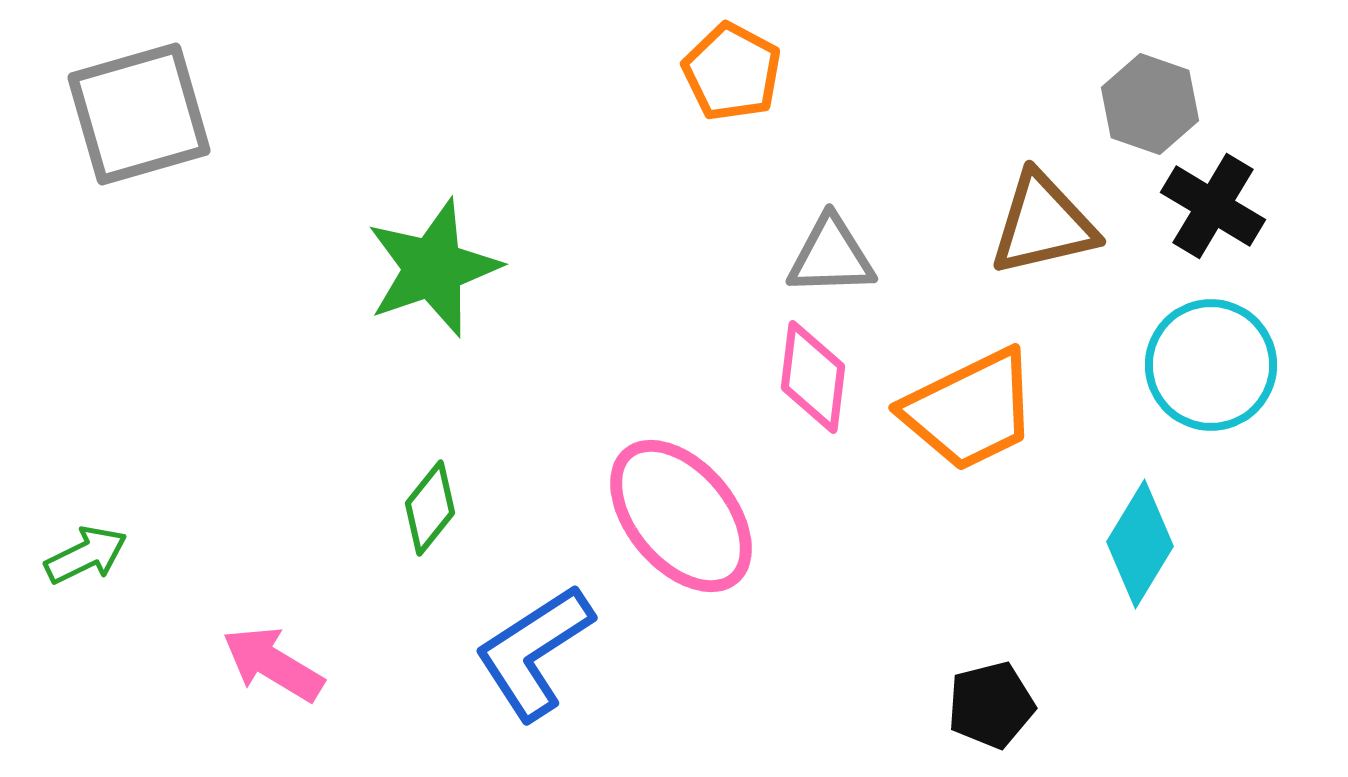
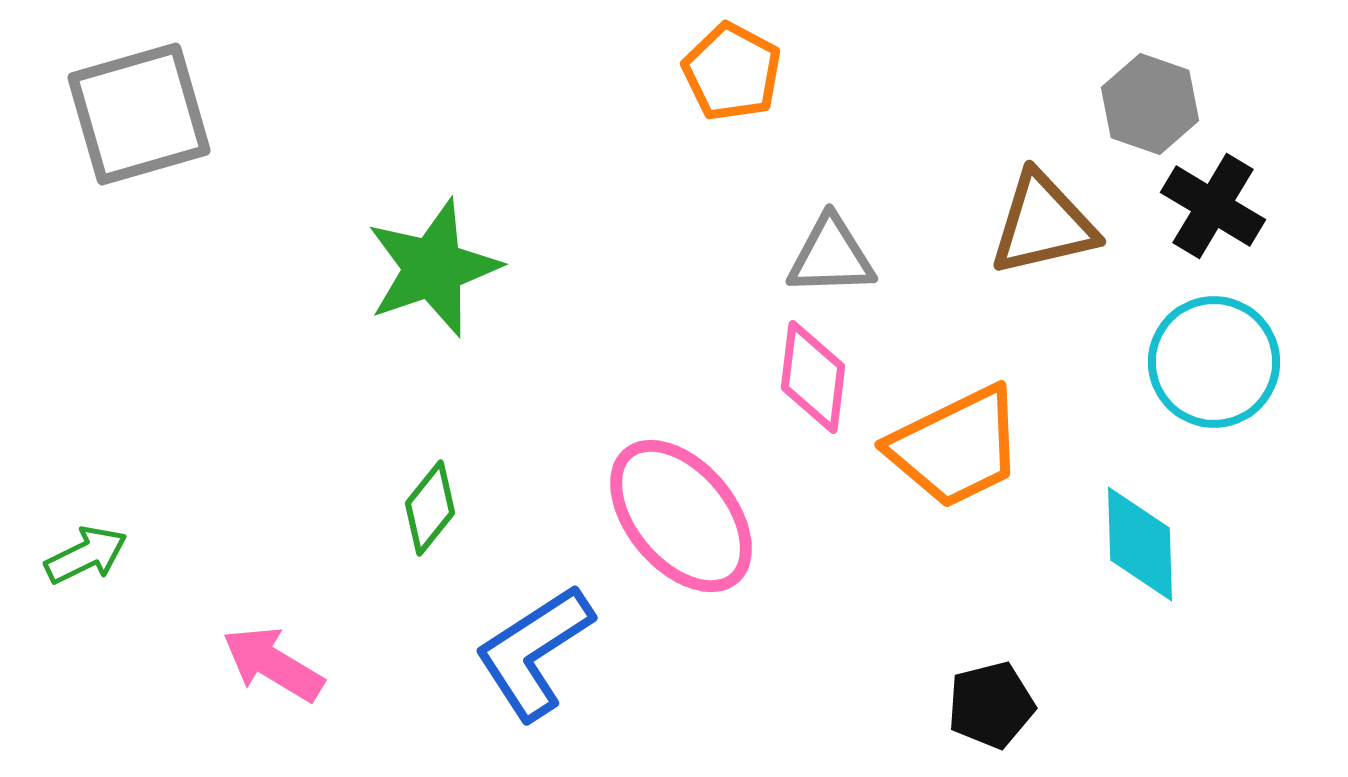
cyan circle: moved 3 px right, 3 px up
orange trapezoid: moved 14 px left, 37 px down
cyan diamond: rotated 33 degrees counterclockwise
